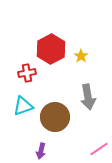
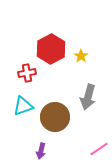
gray arrow: rotated 25 degrees clockwise
